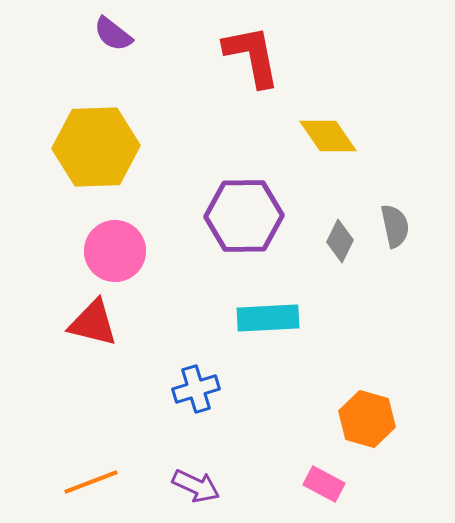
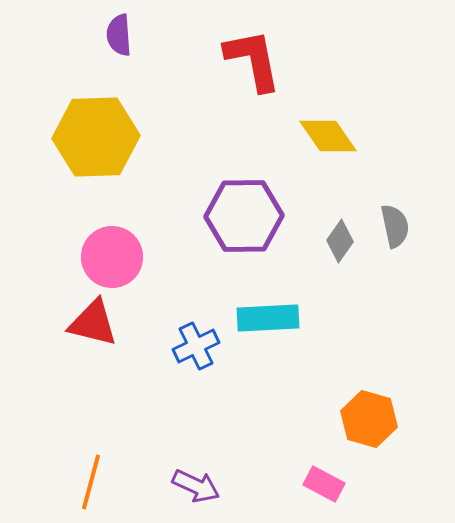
purple semicircle: moved 6 px right, 1 px down; rotated 48 degrees clockwise
red L-shape: moved 1 px right, 4 px down
yellow hexagon: moved 10 px up
gray diamond: rotated 9 degrees clockwise
pink circle: moved 3 px left, 6 px down
blue cross: moved 43 px up; rotated 9 degrees counterclockwise
orange hexagon: moved 2 px right
orange line: rotated 54 degrees counterclockwise
